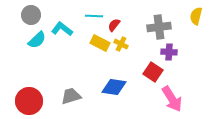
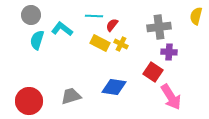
red semicircle: moved 2 px left
cyan semicircle: rotated 150 degrees clockwise
pink arrow: moved 1 px left, 2 px up
